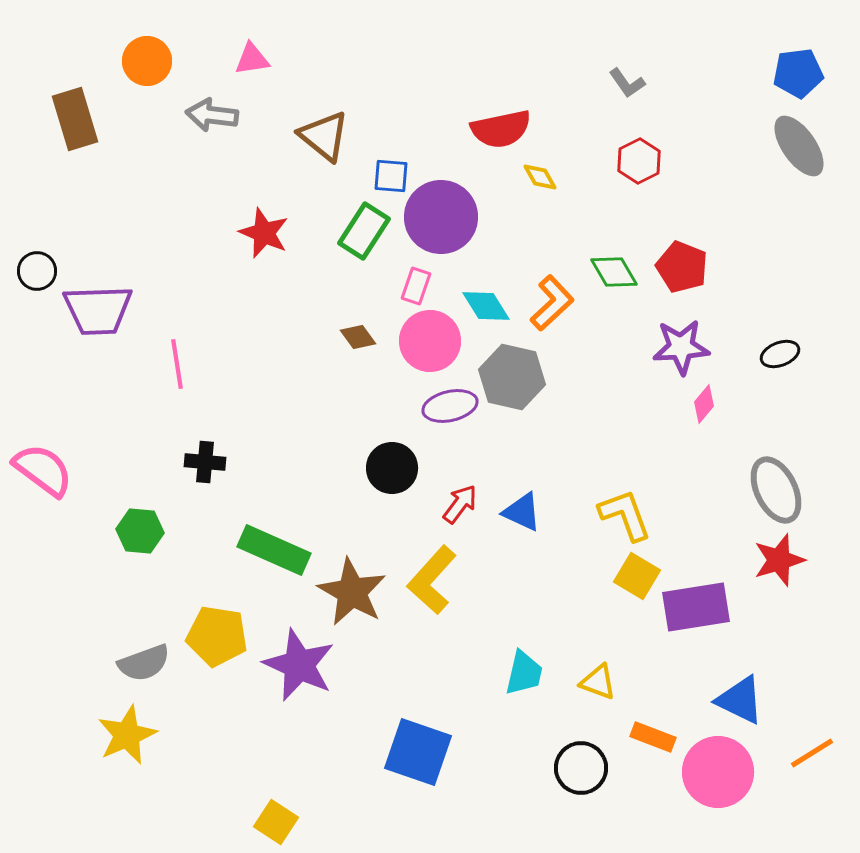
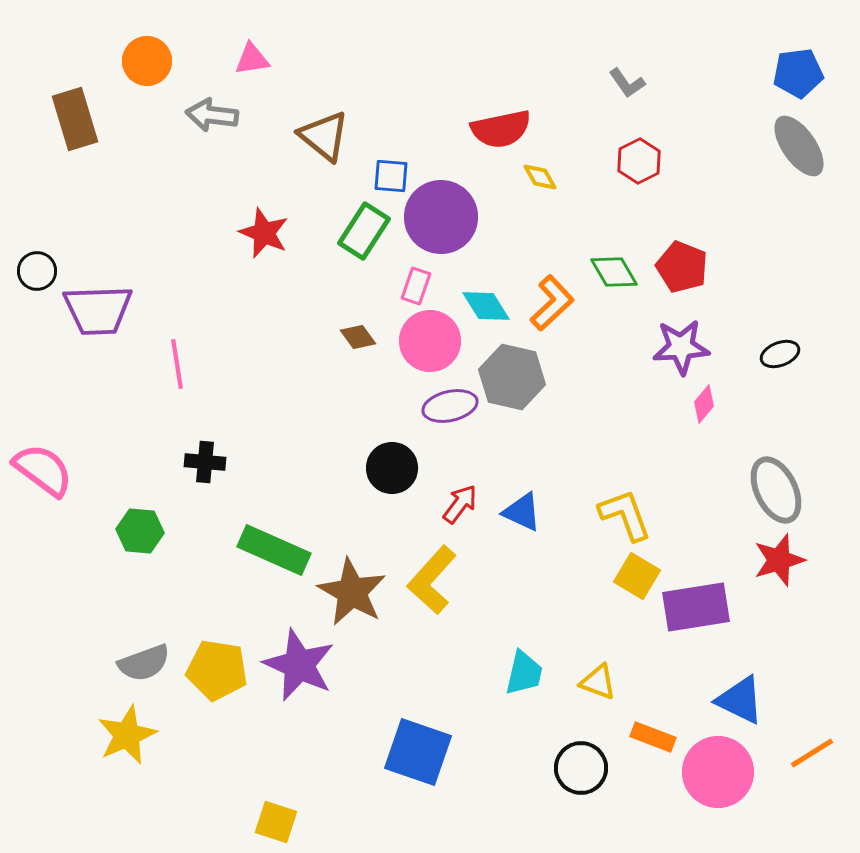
yellow pentagon at (217, 636): moved 34 px down
yellow square at (276, 822): rotated 15 degrees counterclockwise
